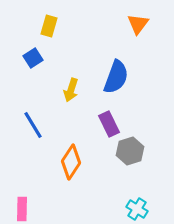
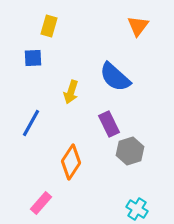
orange triangle: moved 2 px down
blue square: rotated 30 degrees clockwise
blue semicircle: moved 1 px left; rotated 112 degrees clockwise
yellow arrow: moved 2 px down
blue line: moved 2 px left, 2 px up; rotated 60 degrees clockwise
pink rectangle: moved 19 px right, 6 px up; rotated 40 degrees clockwise
